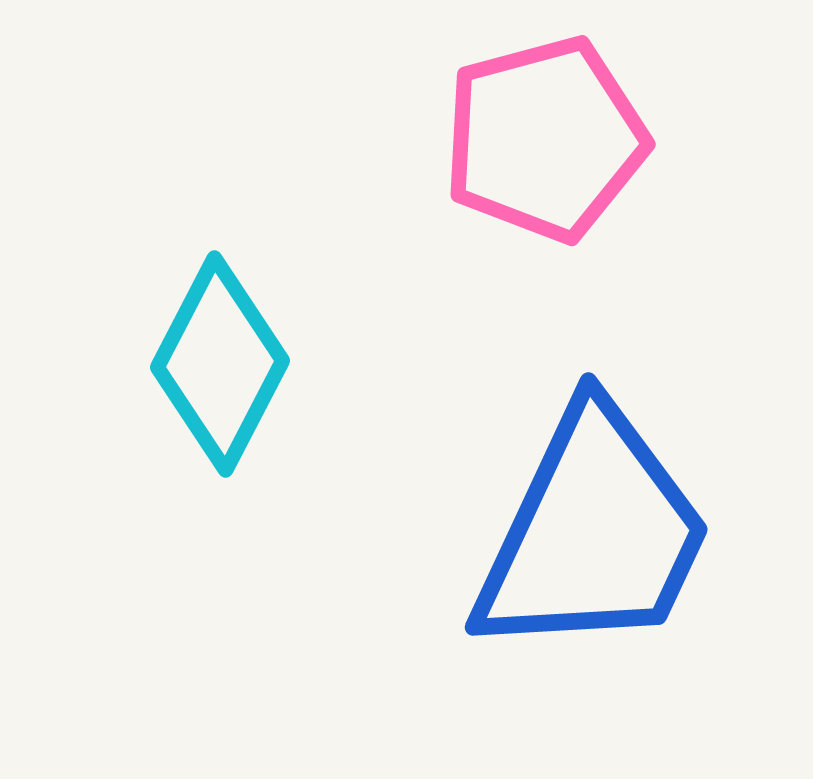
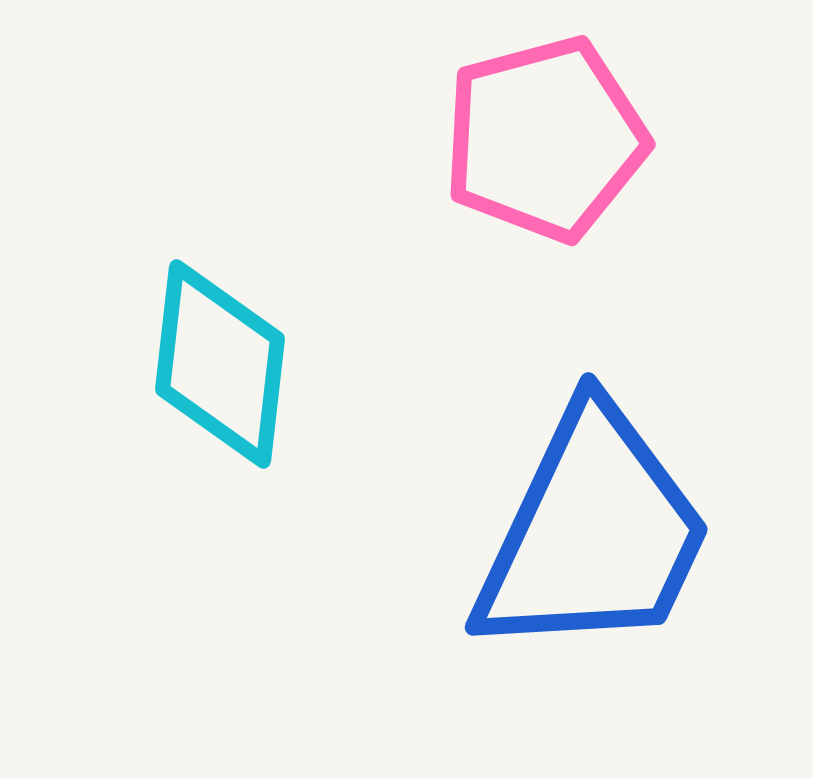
cyan diamond: rotated 21 degrees counterclockwise
